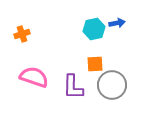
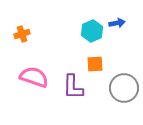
cyan hexagon: moved 2 px left, 2 px down; rotated 10 degrees counterclockwise
gray circle: moved 12 px right, 3 px down
